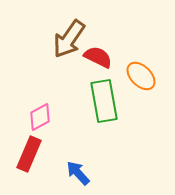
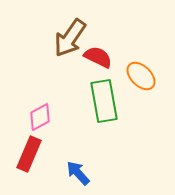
brown arrow: moved 1 px right, 1 px up
